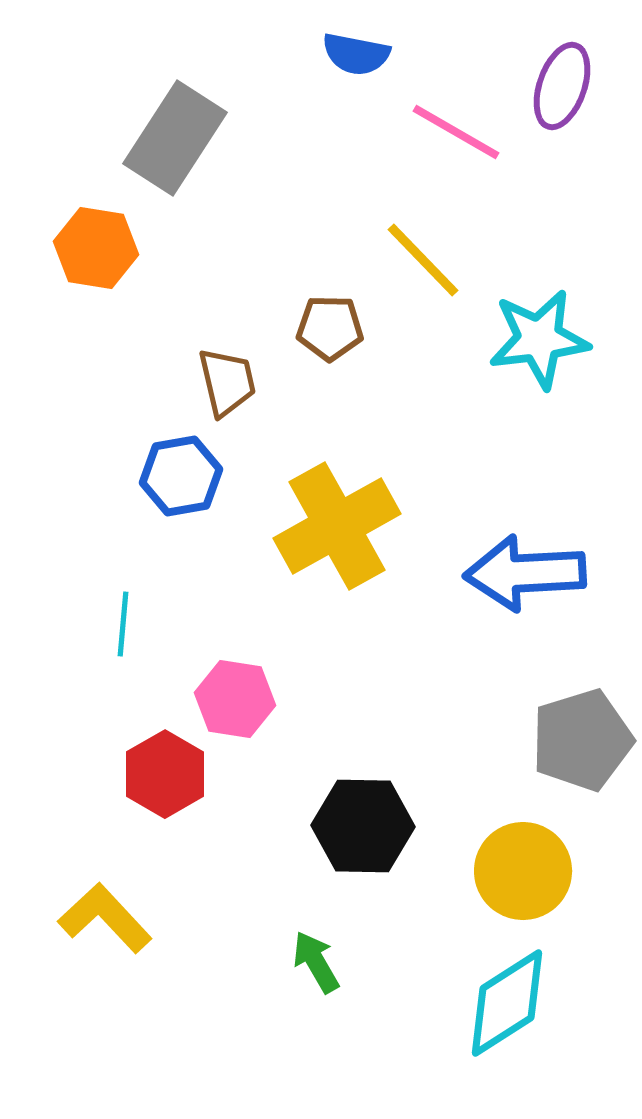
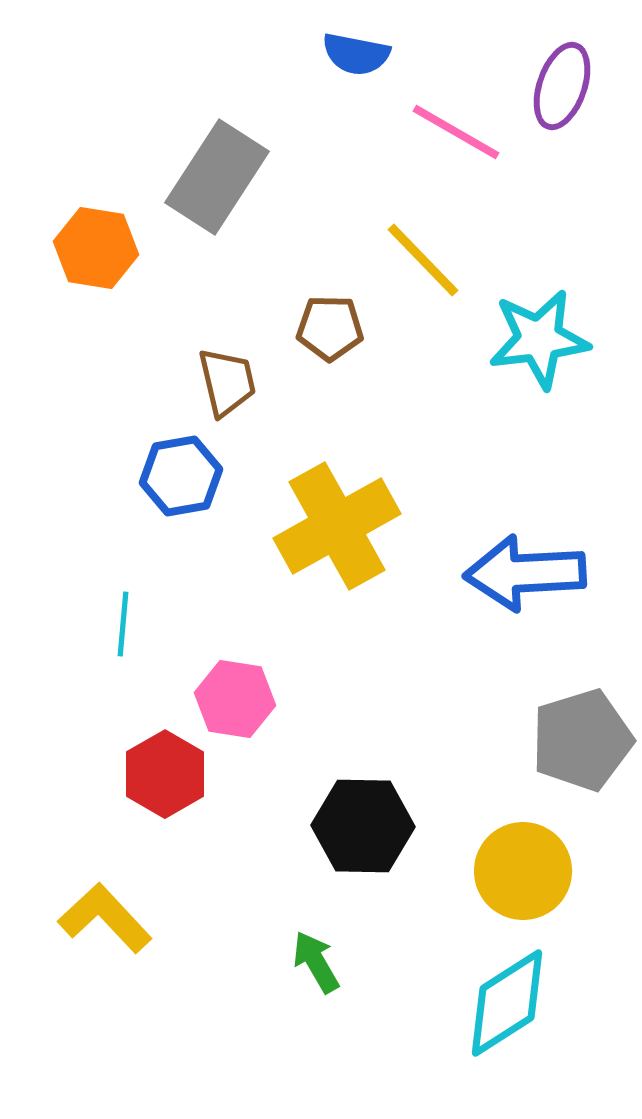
gray rectangle: moved 42 px right, 39 px down
